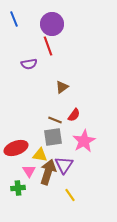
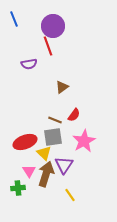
purple circle: moved 1 px right, 2 px down
red ellipse: moved 9 px right, 6 px up
yellow triangle: moved 4 px right, 2 px up; rotated 35 degrees clockwise
brown arrow: moved 2 px left, 2 px down
